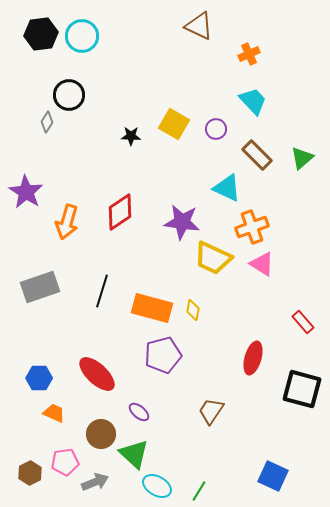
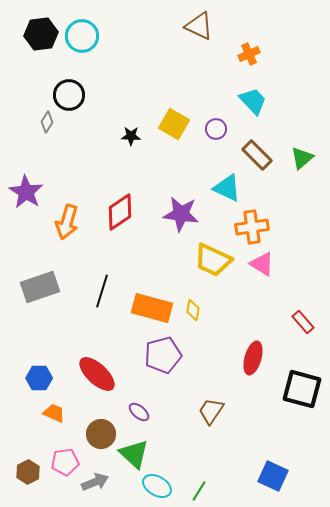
purple star at (182, 222): moved 1 px left, 8 px up
orange cross at (252, 227): rotated 12 degrees clockwise
yellow trapezoid at (213, 258): moved 2 px down
brown hexagon at (30, 473): moved 2 px left, 1 px up
